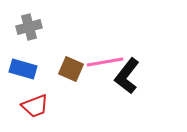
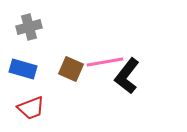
red trapezoid: moved 4 px left, 2 px down
